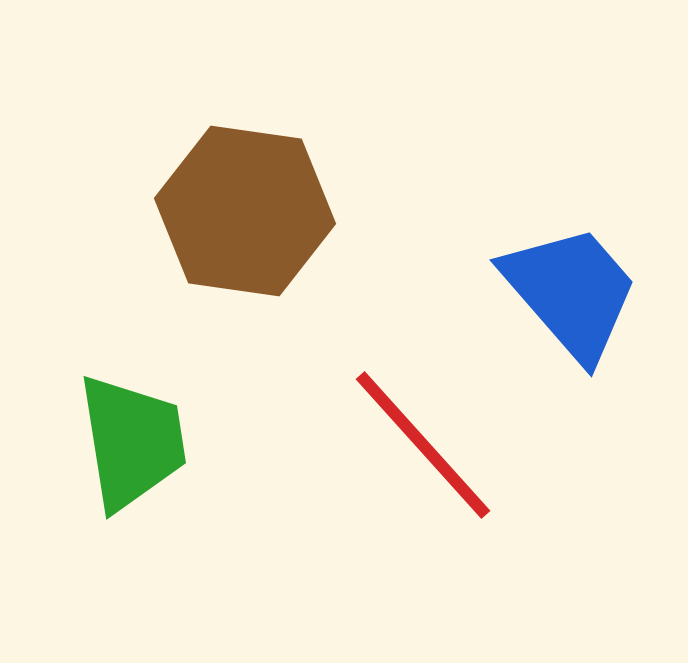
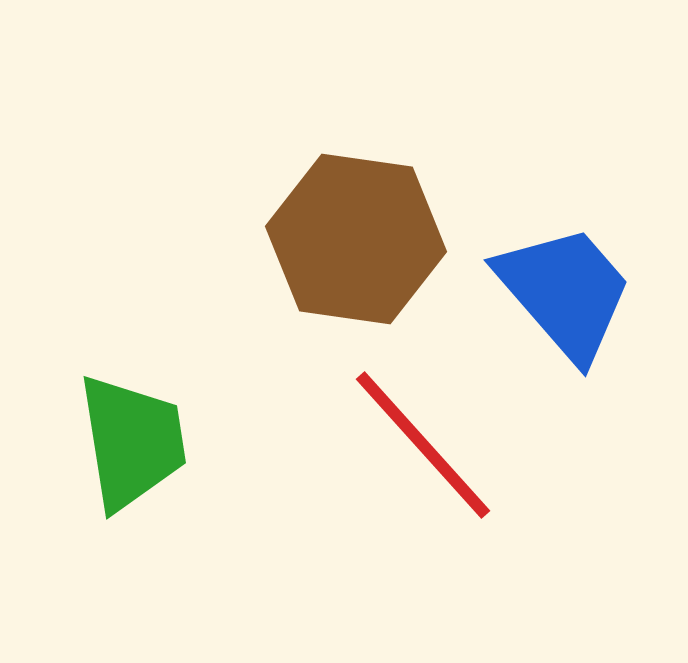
brown hexagon: moved 111 px right, 28 px down
blue trapezoid: moved 6 px left
